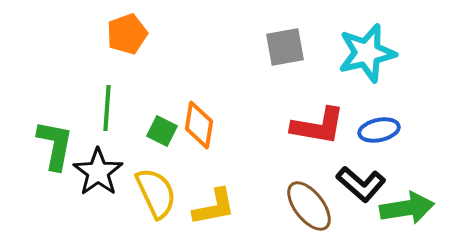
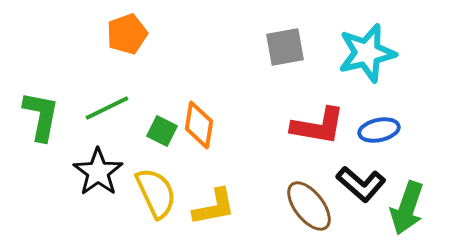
green line: rotated 60 degrees clockwise
green L-shape: moved 14 px left, 29 px up
green arrow: rotated 118 degrees clockwise
